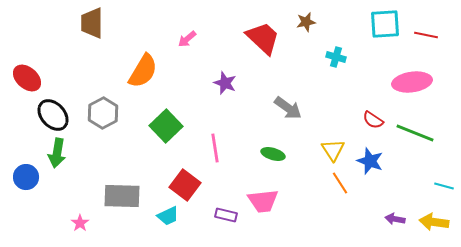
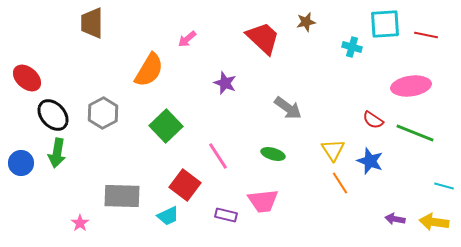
cyan cross: moved 16 px right, 10 px up
orange semicircle: moved 6 px right, 1 px up
pink ellipse: moved 1 px left, 4 px down
pink line: moved 3 px right, 8 px down; rotated 24 degrees counterclockwise
blue circle: moved 5 px left, 14 px up
